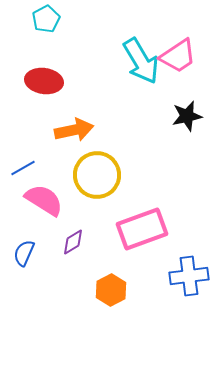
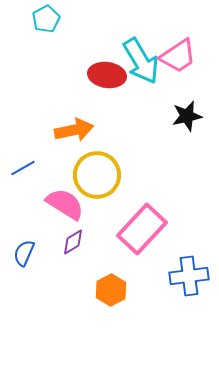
red ellipse: moved 63 px right, 6 px up
pink semicircle: moved 21 px right, 4 px down
pink rectangle: rotated 27 degrees counterclockwise
